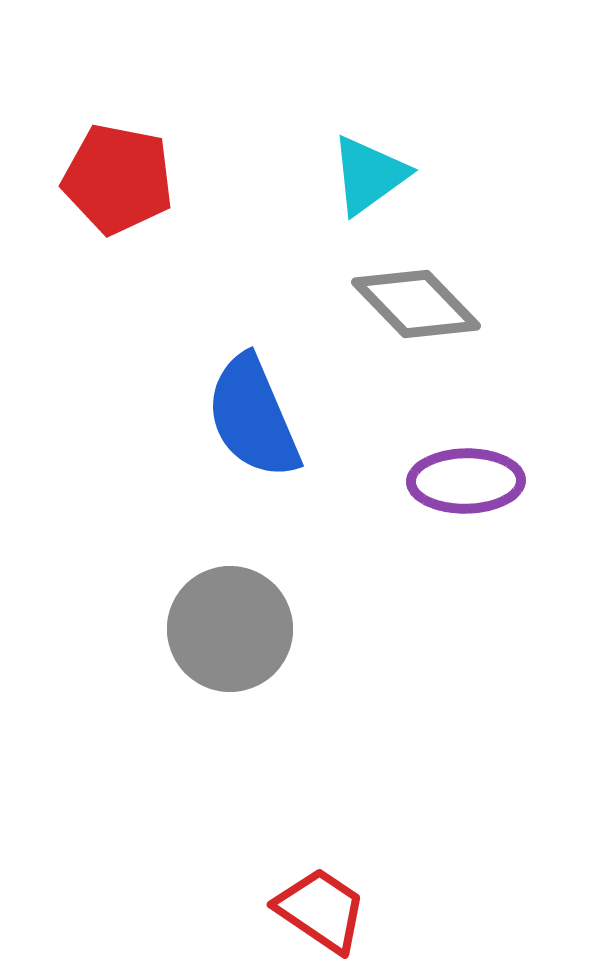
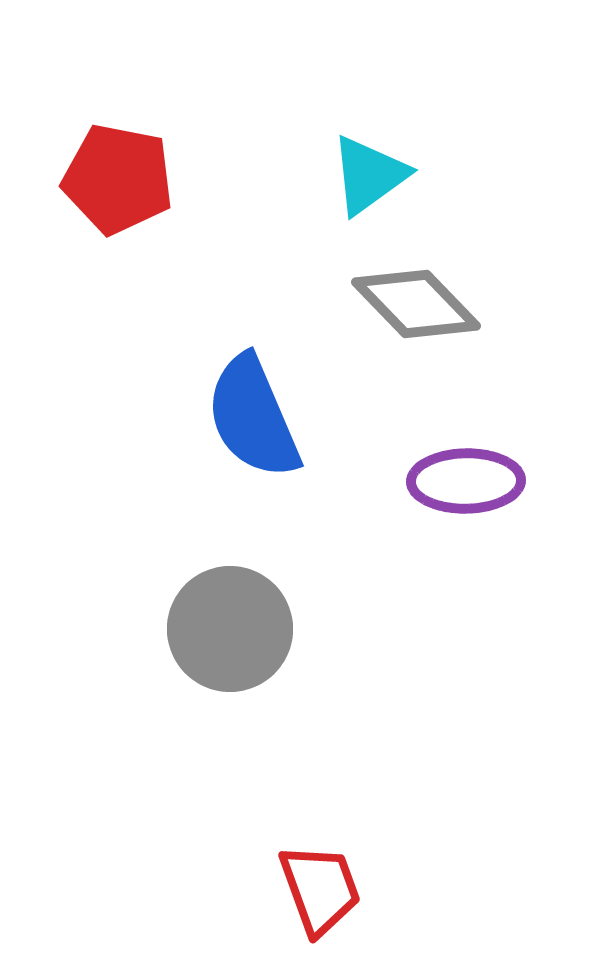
red trapezoid: moved 1 px left, 21 px up; rotated 36 degrees clockwise
